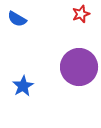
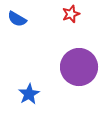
red star: moved 10 px left
blue star: moved 6 px right, 8 px down
